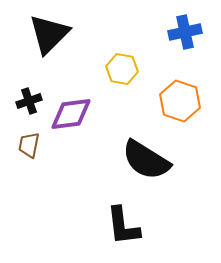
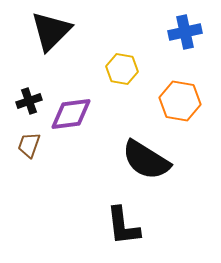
black triangle: moved 2 px right, 3 px up
orange hexagon: rotated 9 degrees counterclockwise
brown trapezoid: rotated 8 degrees clockwise
